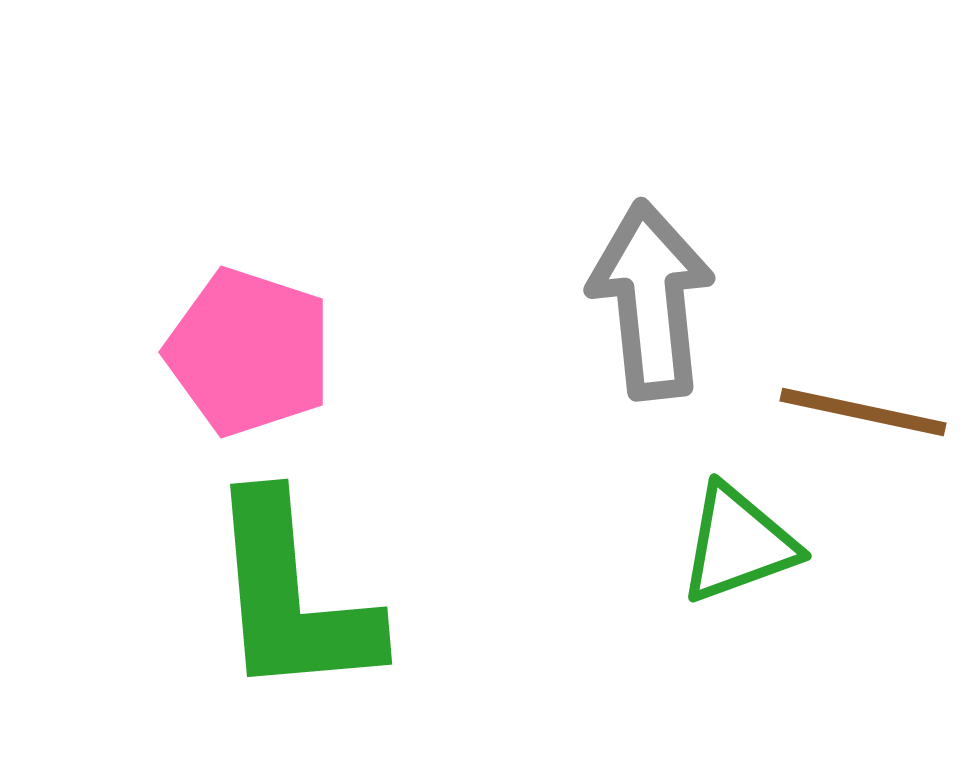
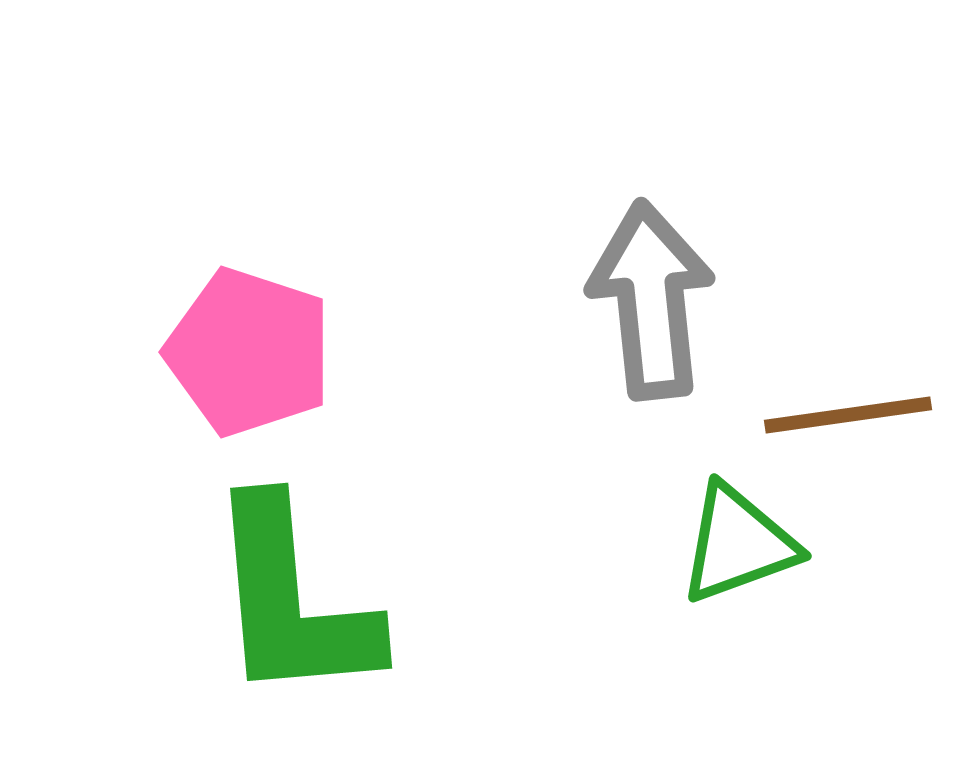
brown line: moved 15 px left, 3 px down; rotated 20 degrees counterclockwise
green L-shape: moved 4 px down
